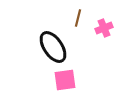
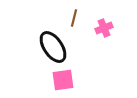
brown line: moved 4 px left
pink square: moved 2 px left
